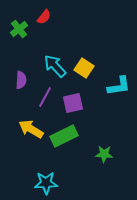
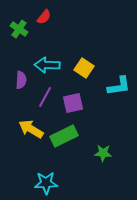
green cross: rotated 18 degrees counterclockwise
cyan arrow: moved 8 px left, 1 px up; rotated 45 degrees counterclockwise
green star: moved 1 px left, 1 px up
